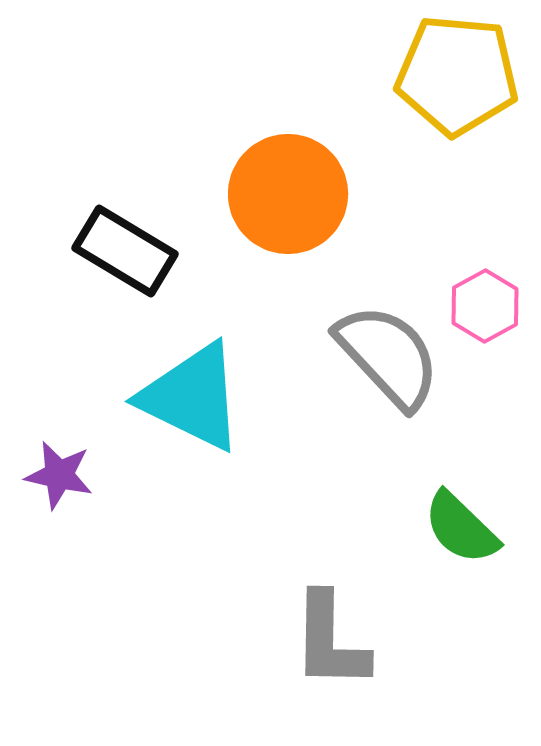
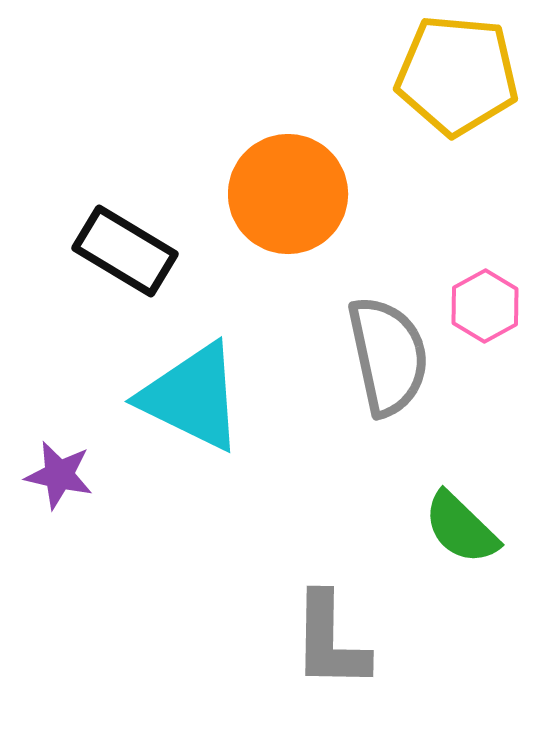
gray semicircle: rotated 31 degrees clockwise
